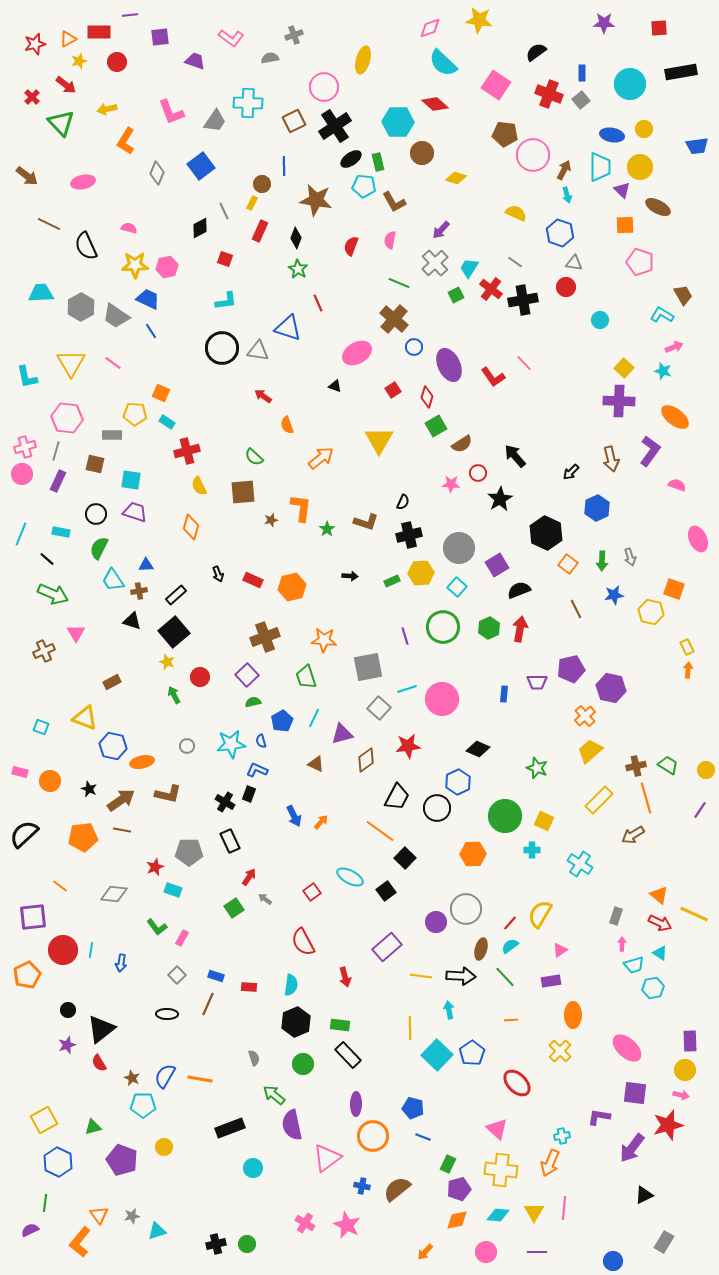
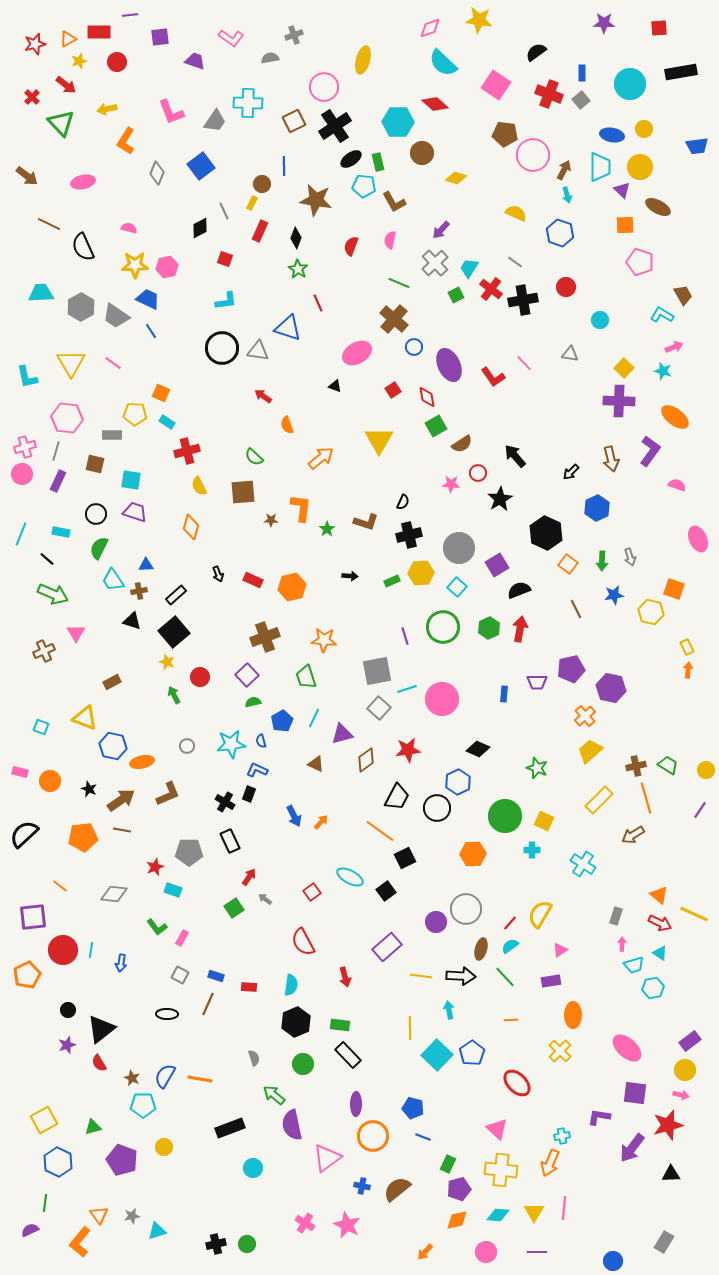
black semicircle at (86, 246): moved 3 px left, 1 px down
gray triangle at (574, 263): moved 4 px left, 91 px down
red diamond at (427, 397): rotated 25 degrees counterclockwise
brown star at (271, 520): rotated 16 degrees clockwise
gray square at (368, 667): moved 9 px right, 4 px down
red star at (408, 746): moved 4 px down
brown L-shape at (168, 794): rotated 36 degrees counterclockwise
black square at (405, 858): rotated 20 degrees clockwise
cyan cross at (580, 864): moved 3 px right
gray square at (177, 975): moved 3 px right; rotated 18 degrees counterclockwise
purple rectangle at (690, 1041): rotated 55 degrees clockwise
black triangle at (644, 1195): moved 27 px right, 21 px up; rotated 24 degrees clockwise
